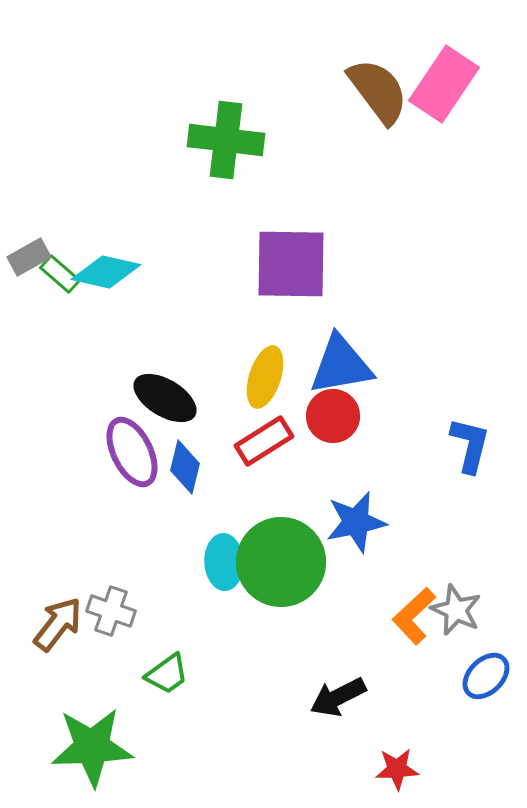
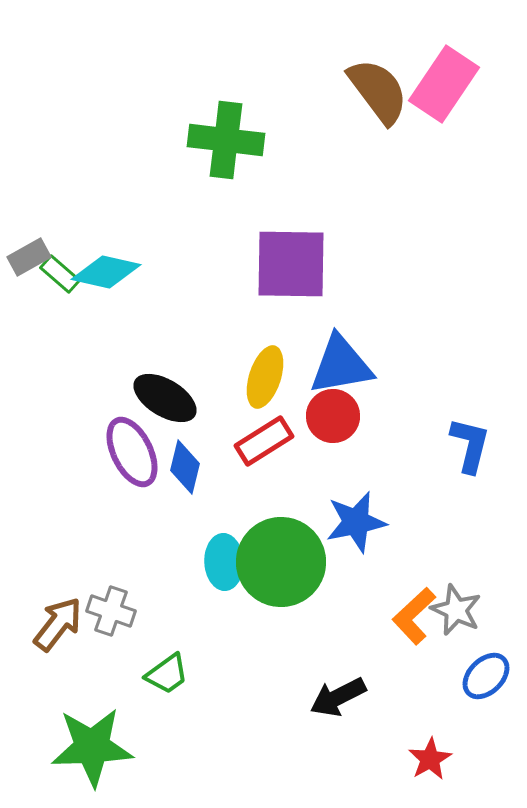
red star: moved 33 px right, 10 px up; rotated 27 degrees counterclockwise
